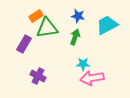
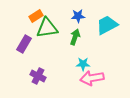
blue star: rotated 16 degrees counterclockwise
